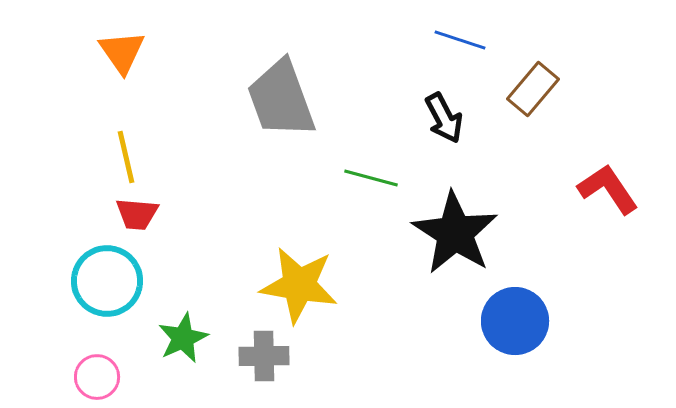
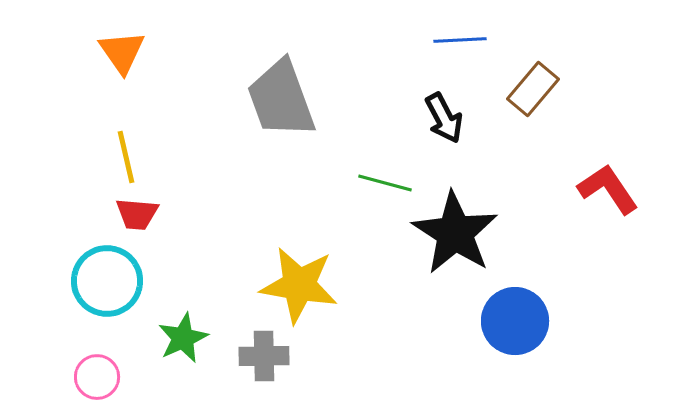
blue line: rotated 21 degrees counterclockwise
green line: moved 14 px right, 5 px down
